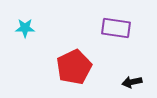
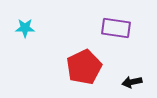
red pentagon: moved 10 px right
